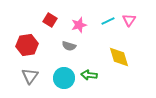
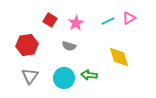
pink triangle: moved 2 px up; rotated 24 degrees clockwise
pink star: moved 3 px left, 2 px up; rotated 14 degrees counterclockwise
